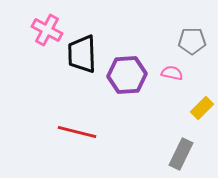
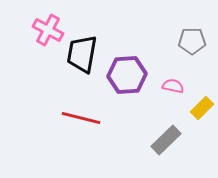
pink cross: moved 1 px right
black trapezoid: rotated 12 degrees clockwise
pink semicircle: moved 1 px right, 13 px down
red line: moved 4 px right, 14 px up
gray rectangle: moved 15 px left, 14 px up; rotated 20 degrees clockwise
